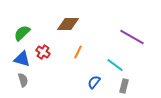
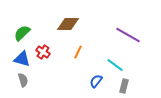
purple line: moved 4 px left, 2 px up
blue semicircle: moved 2 px right, 1 px up
